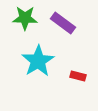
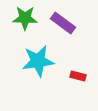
cyan star: rotated 24 degrees clockwise
